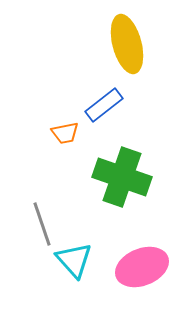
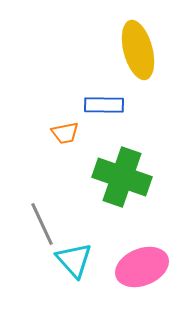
yellow ellipse: moved 11 px right, 6 px down
blue rectangle: rotated 39 degrees clockwise
gray line: rotated 6 degrees counterclockwise
